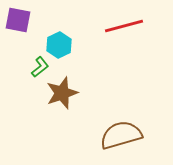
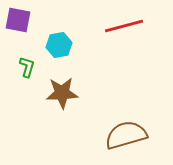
cyan hexagon: rotated 15 degrees clockwise
green L-shape: moved 13 px left; rotated 35 degrees counterclockwise
brown star: rotated 16 degrees clockwise
brown semicircle: moved 5 px right
